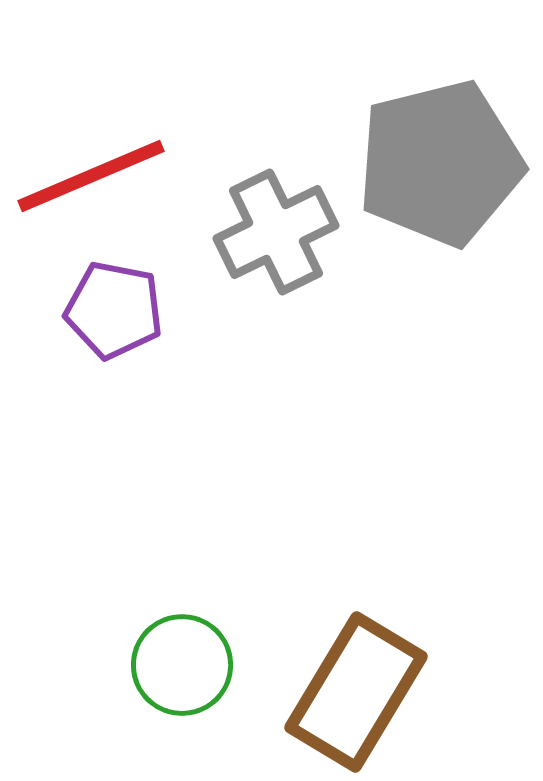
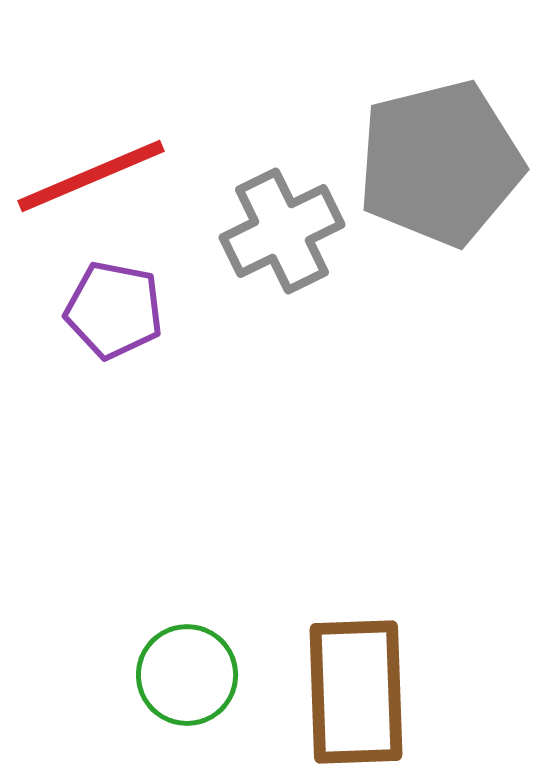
gray cross: moved 6 px right, 1 px up
green circle: moved 5 px right, 10 px down
brown rectangle: rotated 33 degrees counterclockwise
